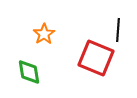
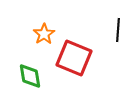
red square: moved 22 px left
green diamond: moved 1 px right, 4 px down
